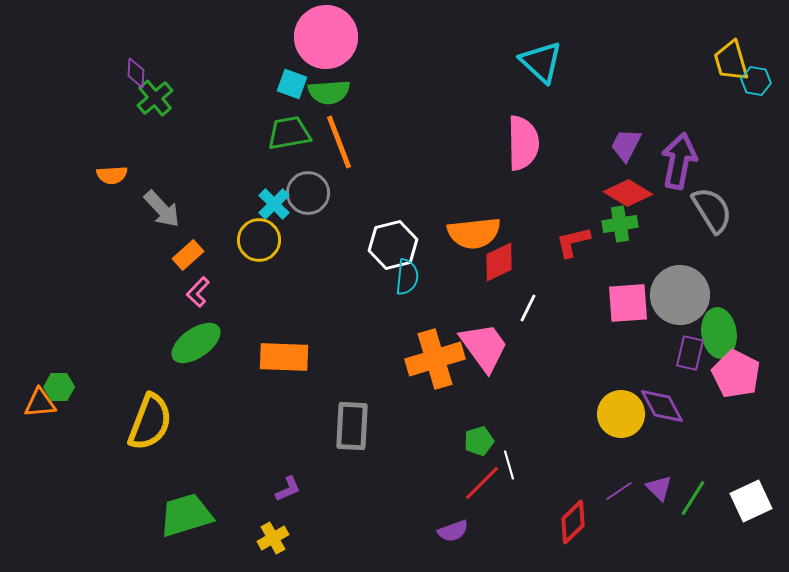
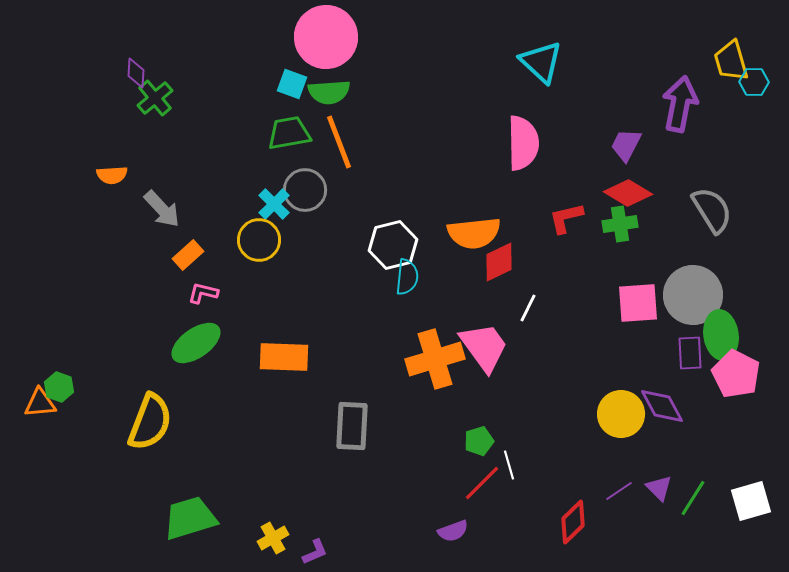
cyan hexagon at (756, 81): moved 2 px left, 1 px down; rotated 8 degrees counterclockwise
purple arrow at (679, 161): moved 1 px right, 57 px up
gray circle at (308, 193): moved 3 px left, 3 px up
red L-shape at (573, 242): moved 7 px left, 24 px up
pink L-shape at (198, 292): moved 5 px right, 1 px down; rotated 60 degrees clockwise
gray circle at (680, 295): moved 13 px right
pink square at (628, 303): moved 10 px right
green ellipse at (719, 333): moved 2 px right, 2 px down
purple rectangle at (690, 353): rotated 16 degrees counterclockwise
green hexagon at (59, 387): rotated 20 degrees clockwise
purple L-shape at (288, 489): moved 27 px right, 63 px down
white square at (751, 501): rotated 9 degrees clockwise
green trapezoid at (186, 515): moved 4 px right, 3 px down
